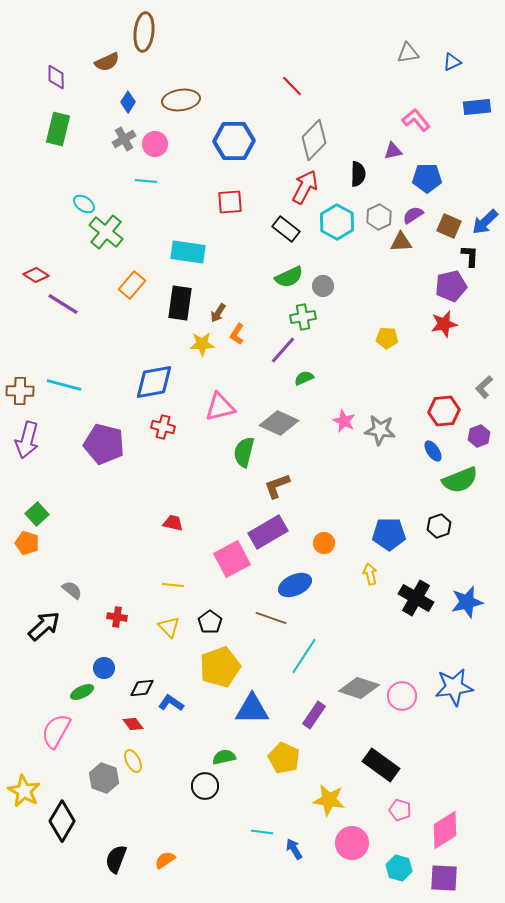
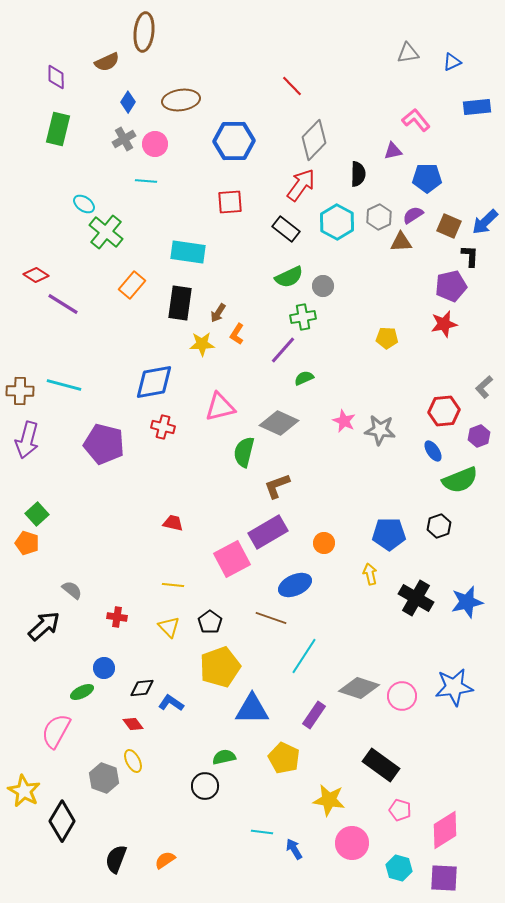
red arrow at (305, 187): moved 4 px left, 2 px up; rotated 8 degrees clockwise
